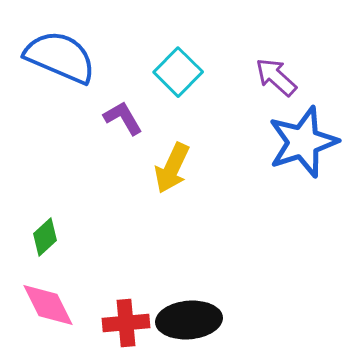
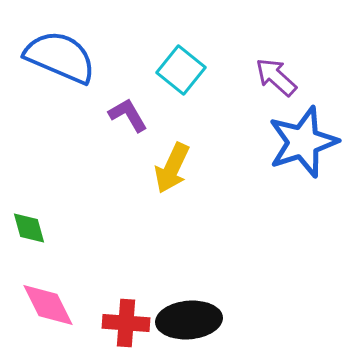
cyan square: moved 3 px right, 2 px up; rotated 6 degrees counterclockwise
purple L-shape: moved 5 px right, 3 px up
green diamond: moved 16 px left, 9 px up; rotated 63 degrees counterclockwise
red cross: rotated 9 degrees clockwise
